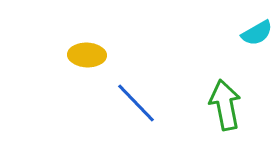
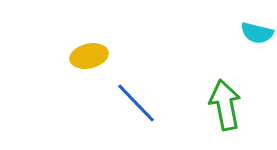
cyan semicircle: rotated 44 degrees clockwise
yellow ellipse: moved 2 px right, 1 px down; rotated 15 degrees counterclockwise
